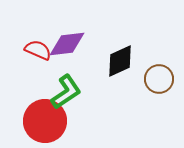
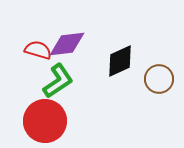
red semicircle: rotated 8 degrees counterclockwise
green L-shape: moved 8 px left, 11 px up
